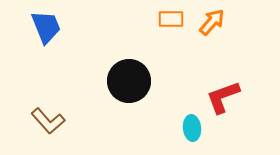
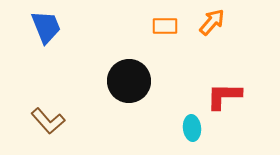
orange rectangle: moved 6 px left, 7 px down
red L-shape: moved 1 px right, 1 px up; rotated 21 degrees clockwise
